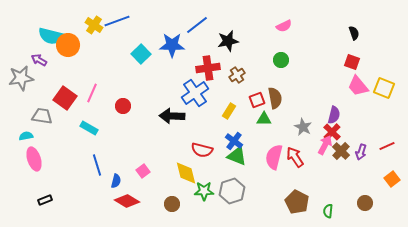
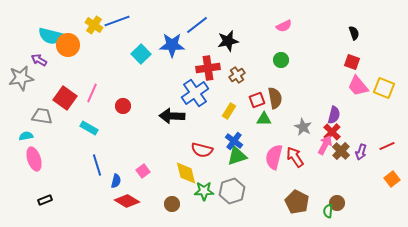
green triangle at (237, 156): rotated 40 degrees counterclockwise
brown circle at (365, 203): moved 28 px left
